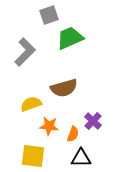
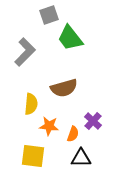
green trapezoid: rotated 104 degrees counterclockwise
yellow semicircle: rotated 115 degrees clockwise
